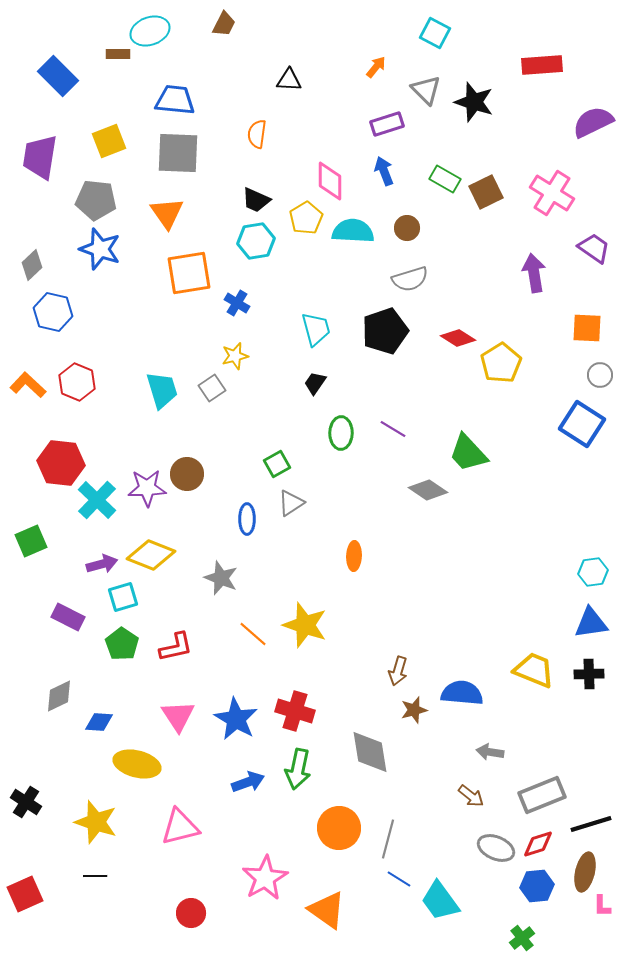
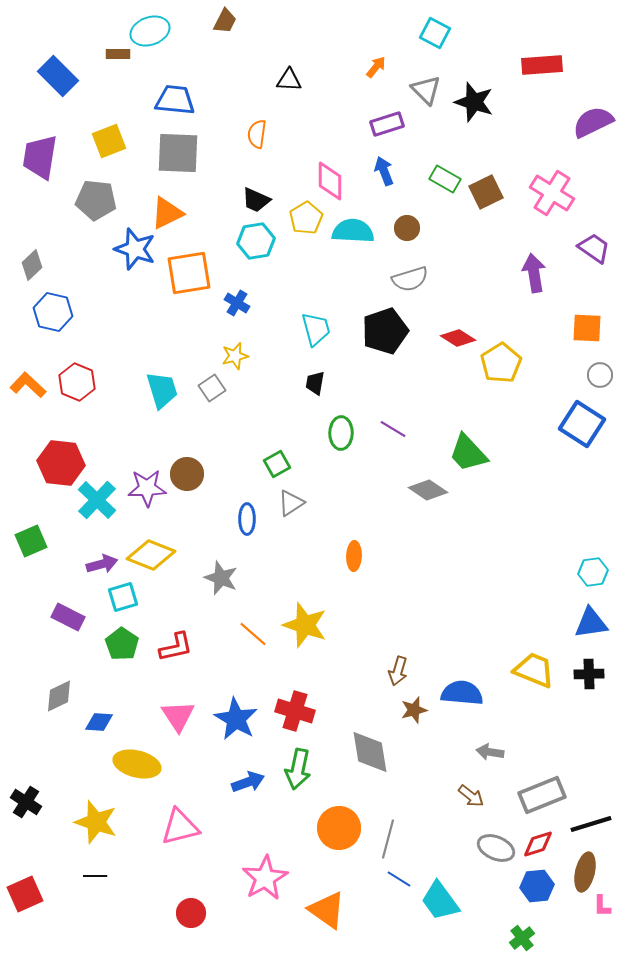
brown trapezoid at (224, 24): moved 1 px right, 3 px up
orange triangle at (167, 213): rotated 39 degrees clockwise
blue star at (100, 249): moved 35 px right
black trapezoid at (315, 383): rotated 25 degrees counterclockwise
